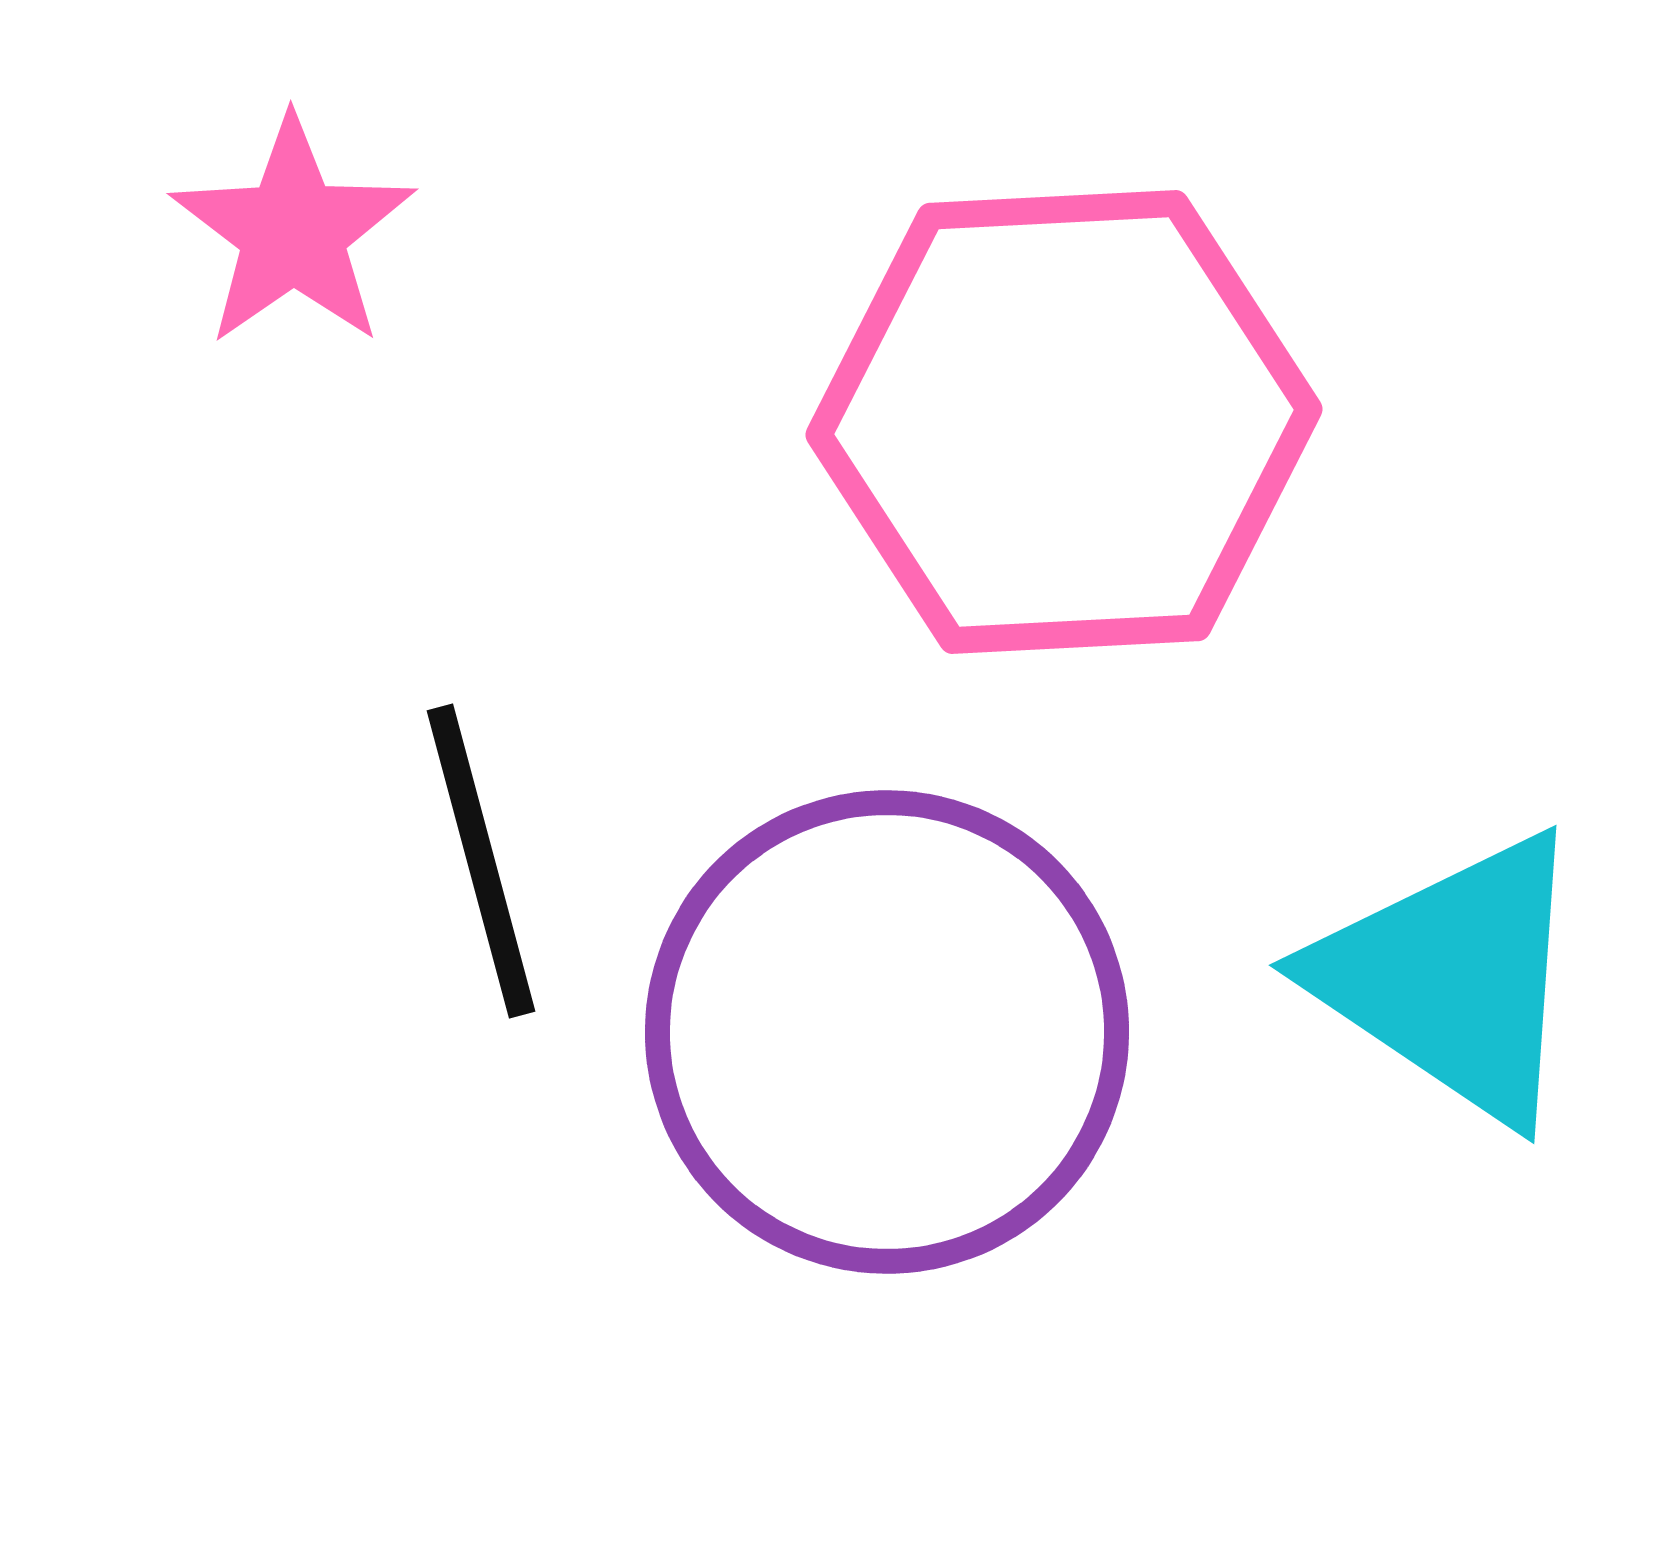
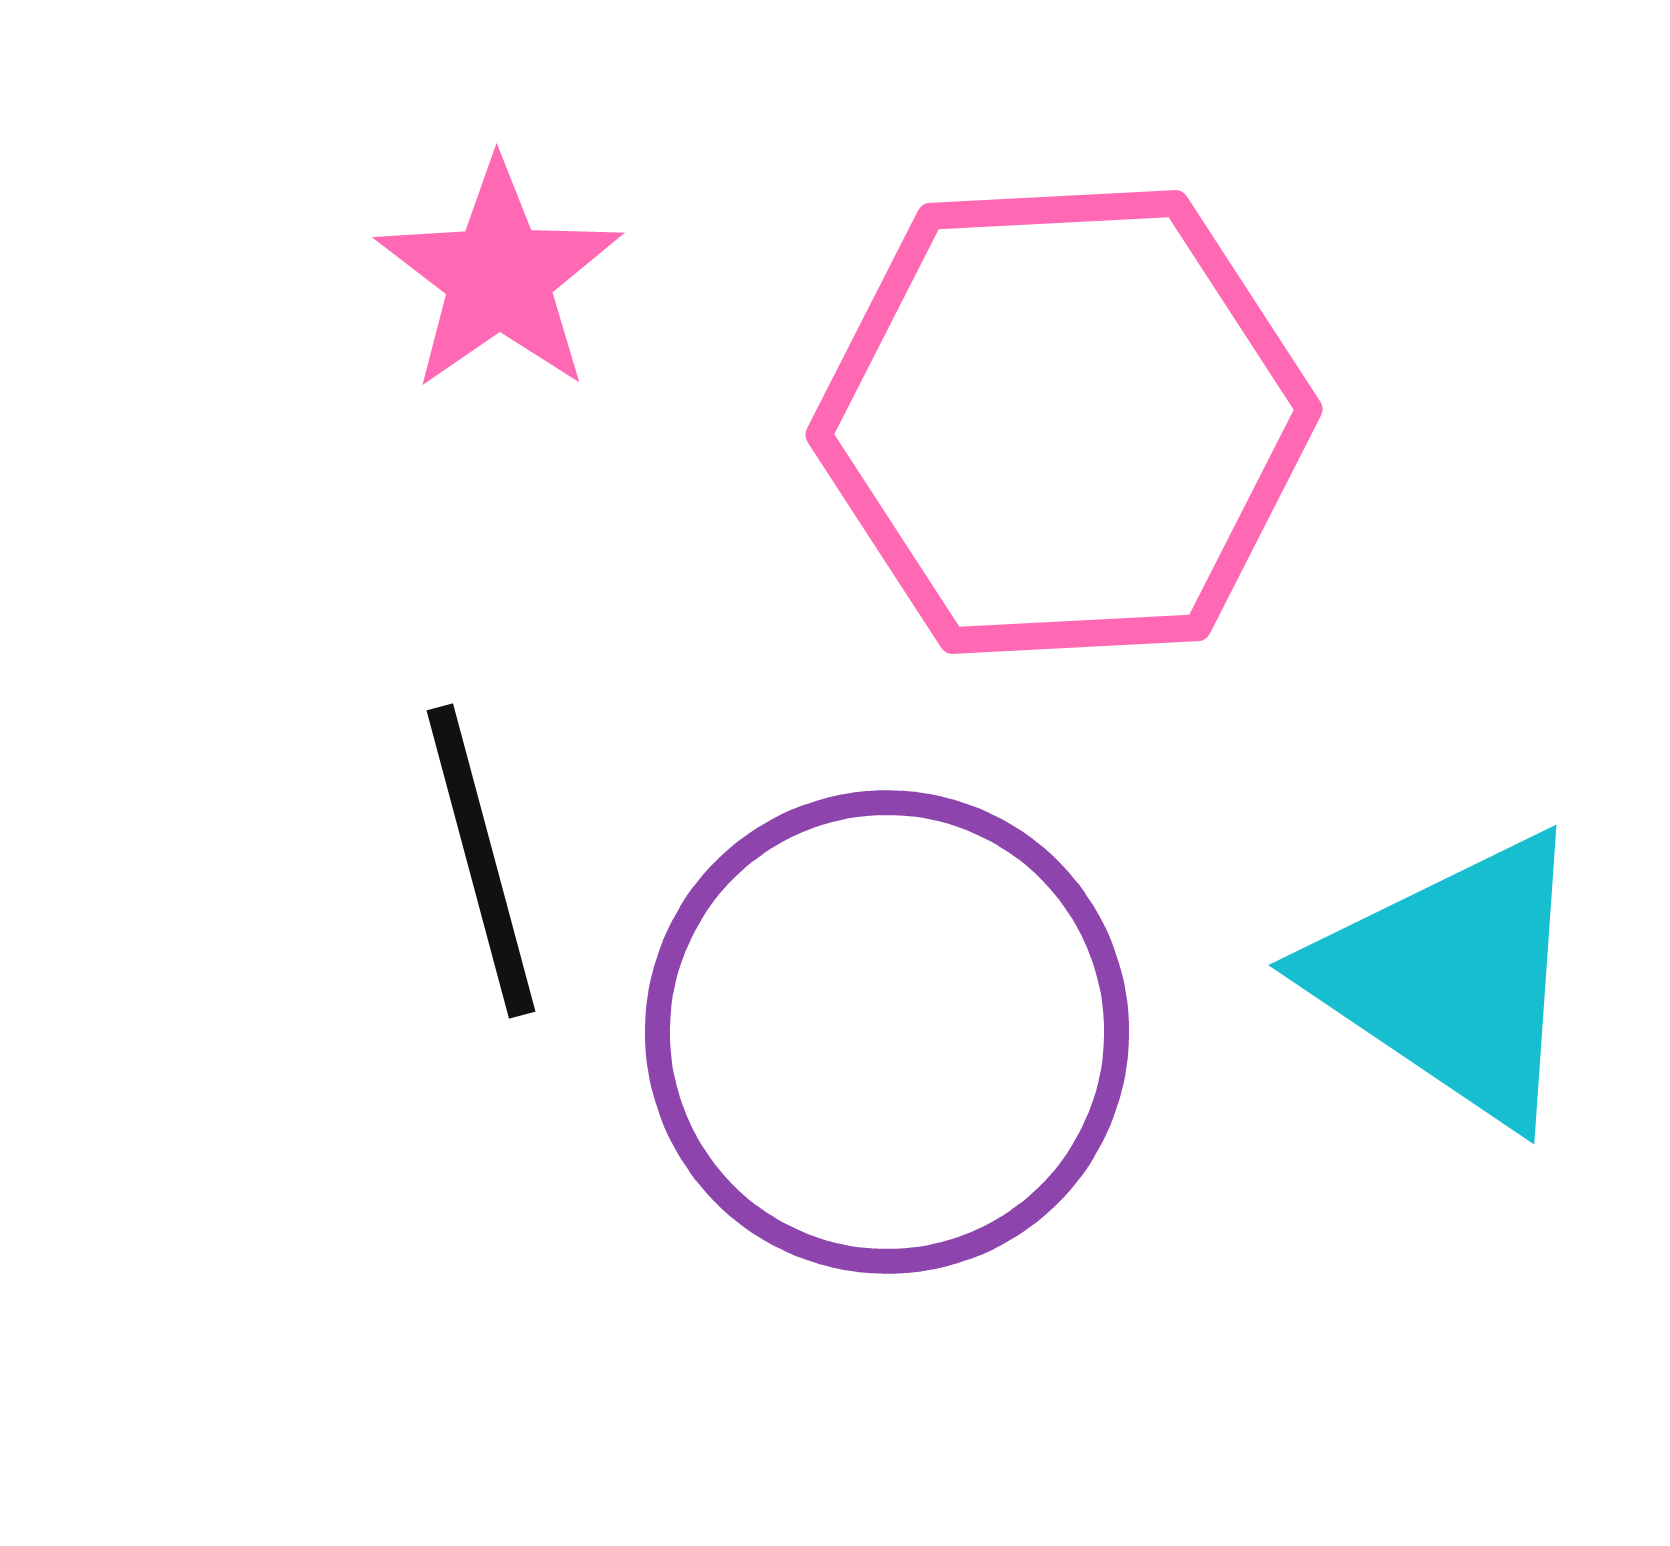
pink star: moved 206 px right, 44 px down
